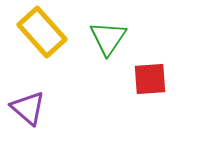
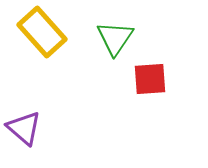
green triangle: moved 7 px right
purple triangle: moved 4 px left, 20 px down
